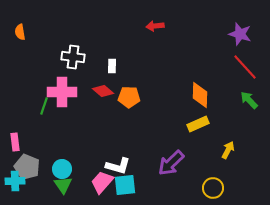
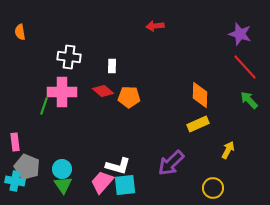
white cross: moved 4 px left
cyan cross: rotated 12 degrees clockwise
